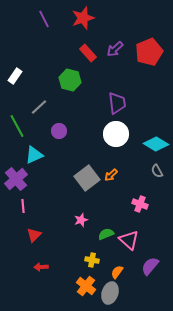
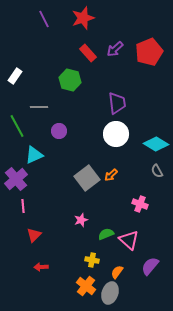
gray line: rotated 42 degrees clockwise
